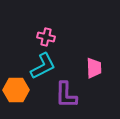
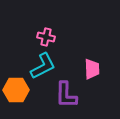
pink trapezoid: moved 2 px left, 1 px down
